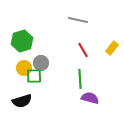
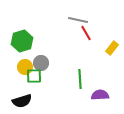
red line: moved 3 px right, 17 px up
yellow circle: moved 1 px right, 1 px up
purple semicircle: moved 10 px right, 3 px up; rotated 18 degrees counterclockwise
